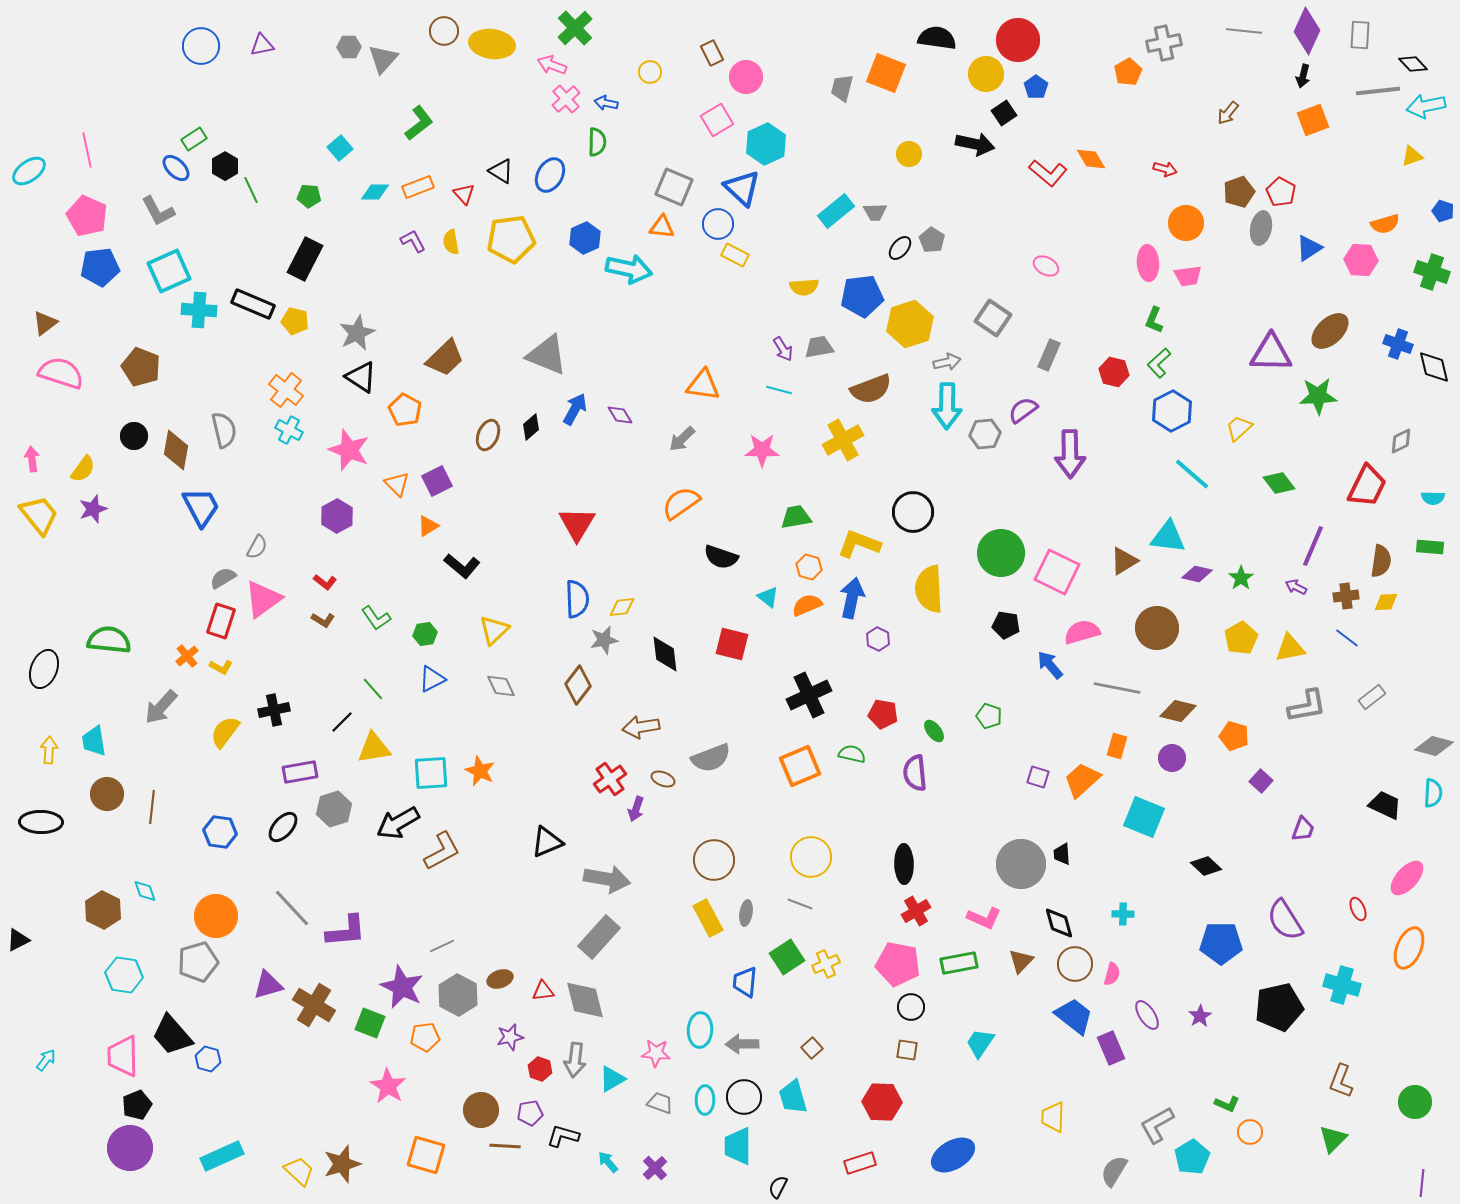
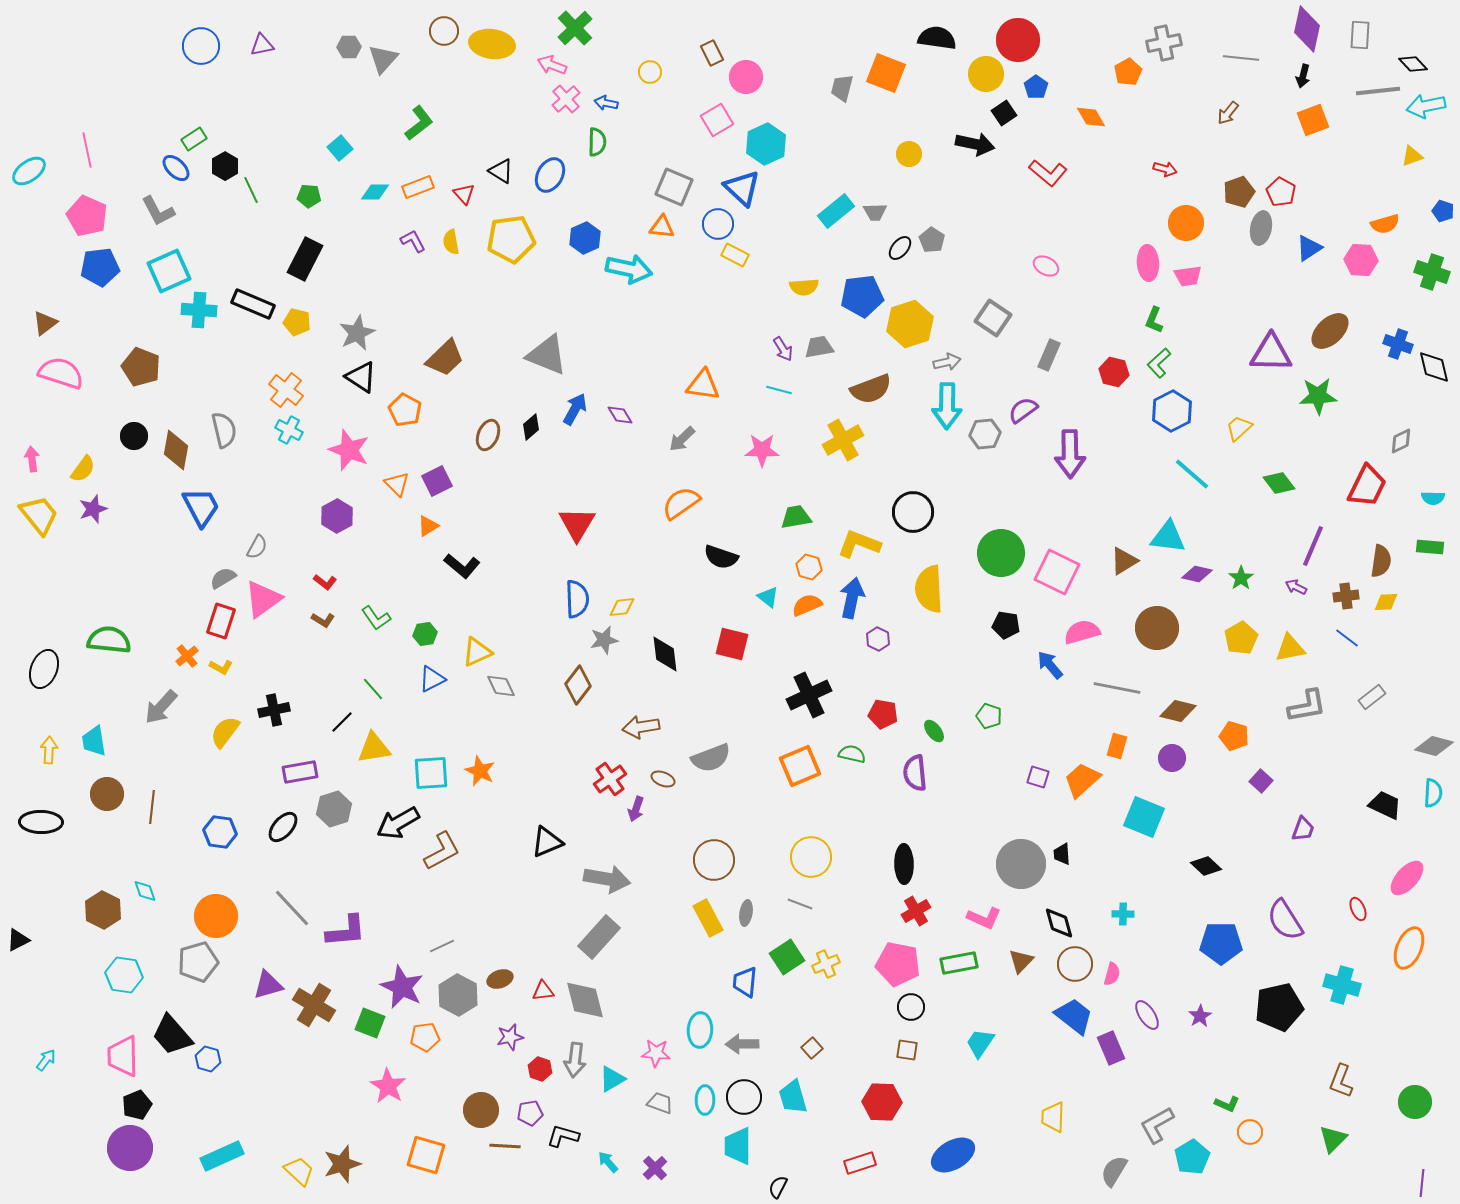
gray line at (1244, 31): moved 3 px left, 27 px down
purple diamond at (1307, 31): moved 2 px up; rotated 12 degrees counterclockwise
orange diamond at (1091, 159): moved 42 px up
yellow pentagon at (295, 321): moved 2 px right, 1 px down
yellow triangle at (494, 630): moved 17 px left, 22 px down; rotated 20 degrees clockwise
